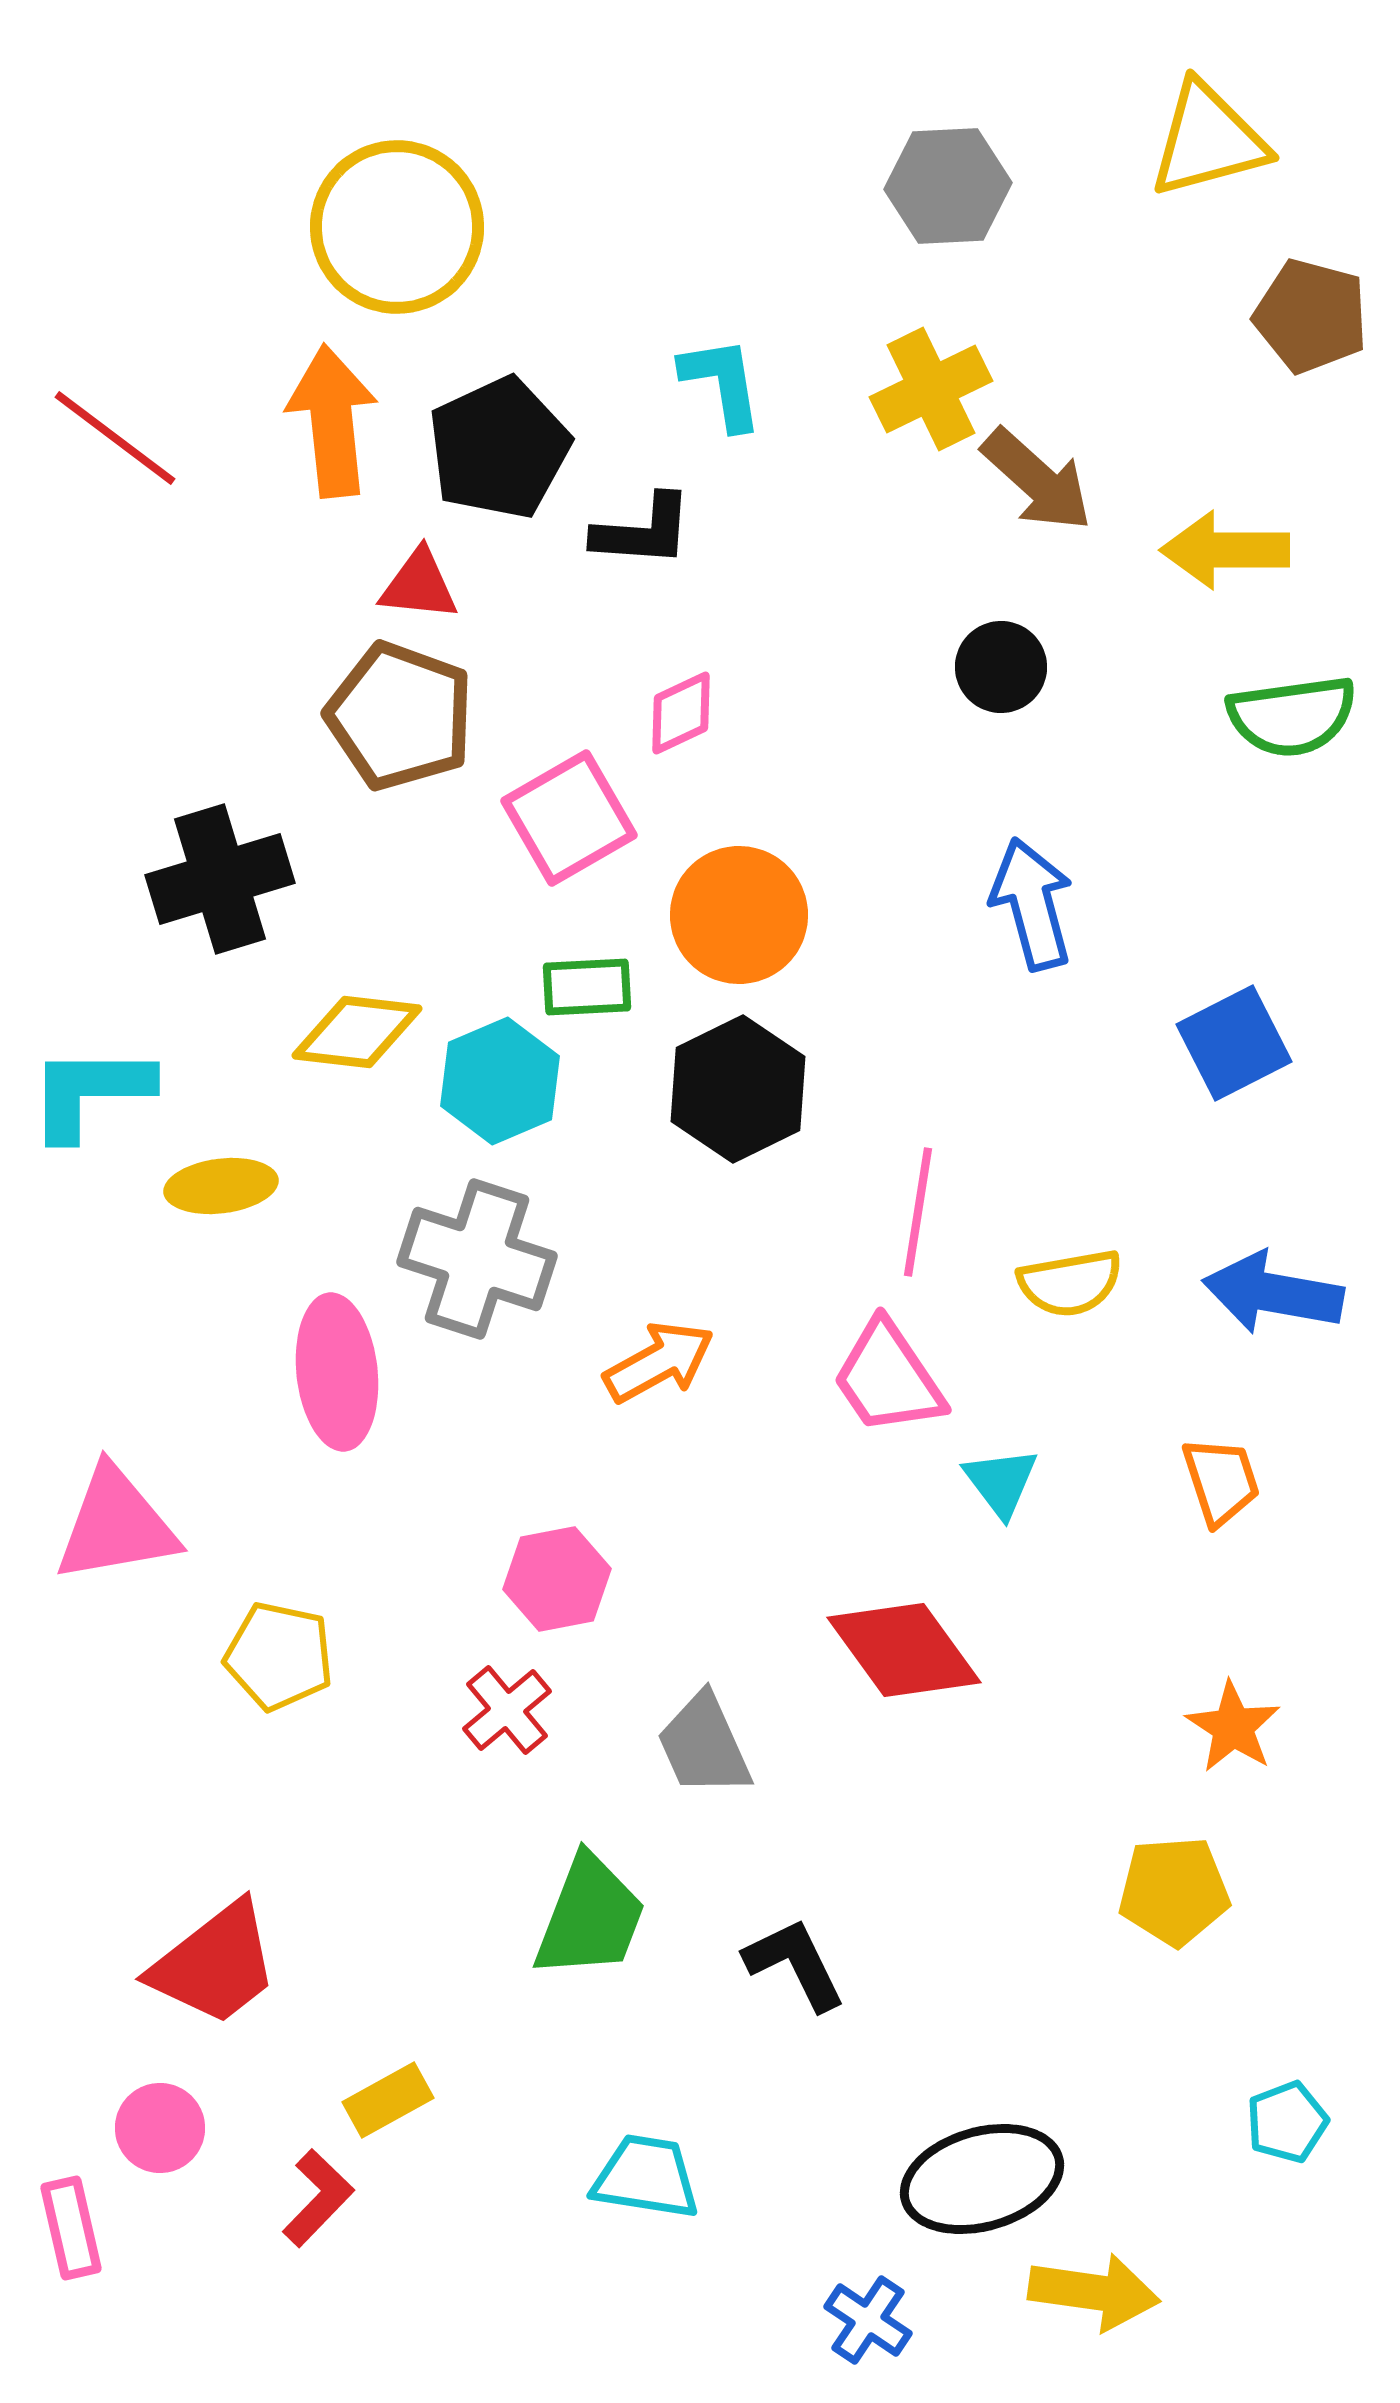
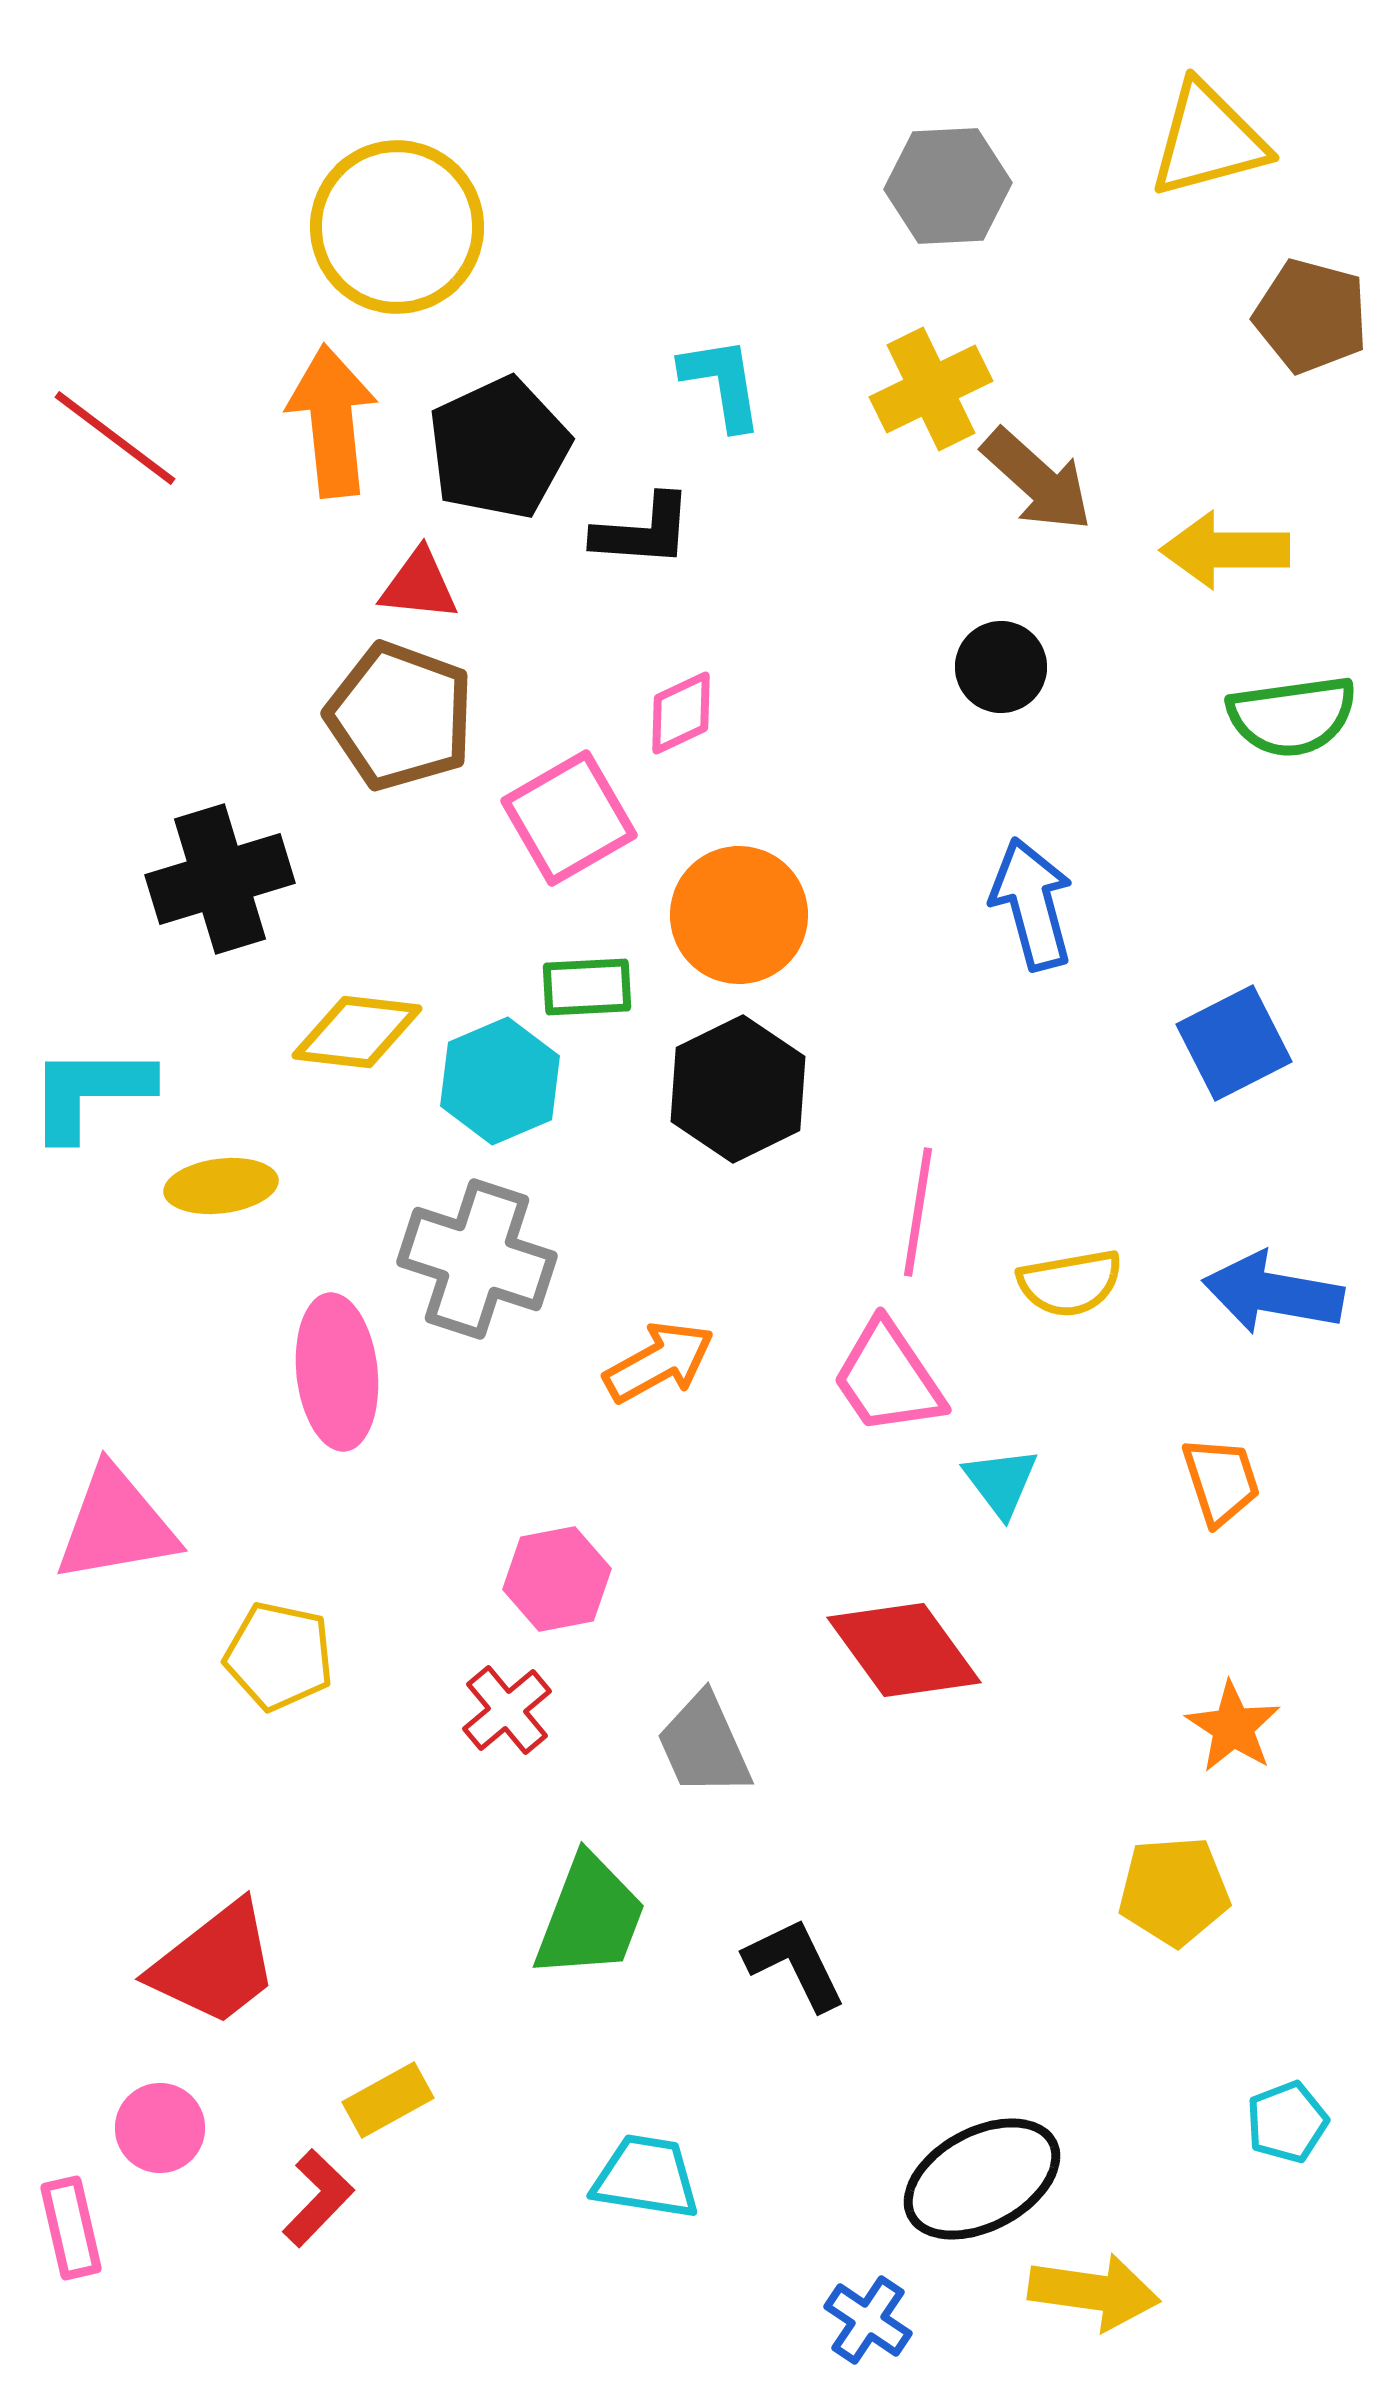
black ellipse at (982, 2179): rotated 12 degrees counterclockwise
